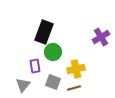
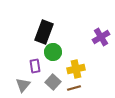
gray square: rotated 21 degrees clockwise
